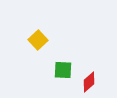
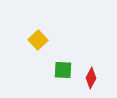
red diamond: moved 2 px right, 4 px up; rotated 20 degrees counterclockwise
